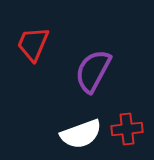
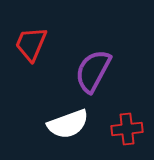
red trapezoid: moved 2 px left
white semicircle: moved 13 px left, 10 px up
